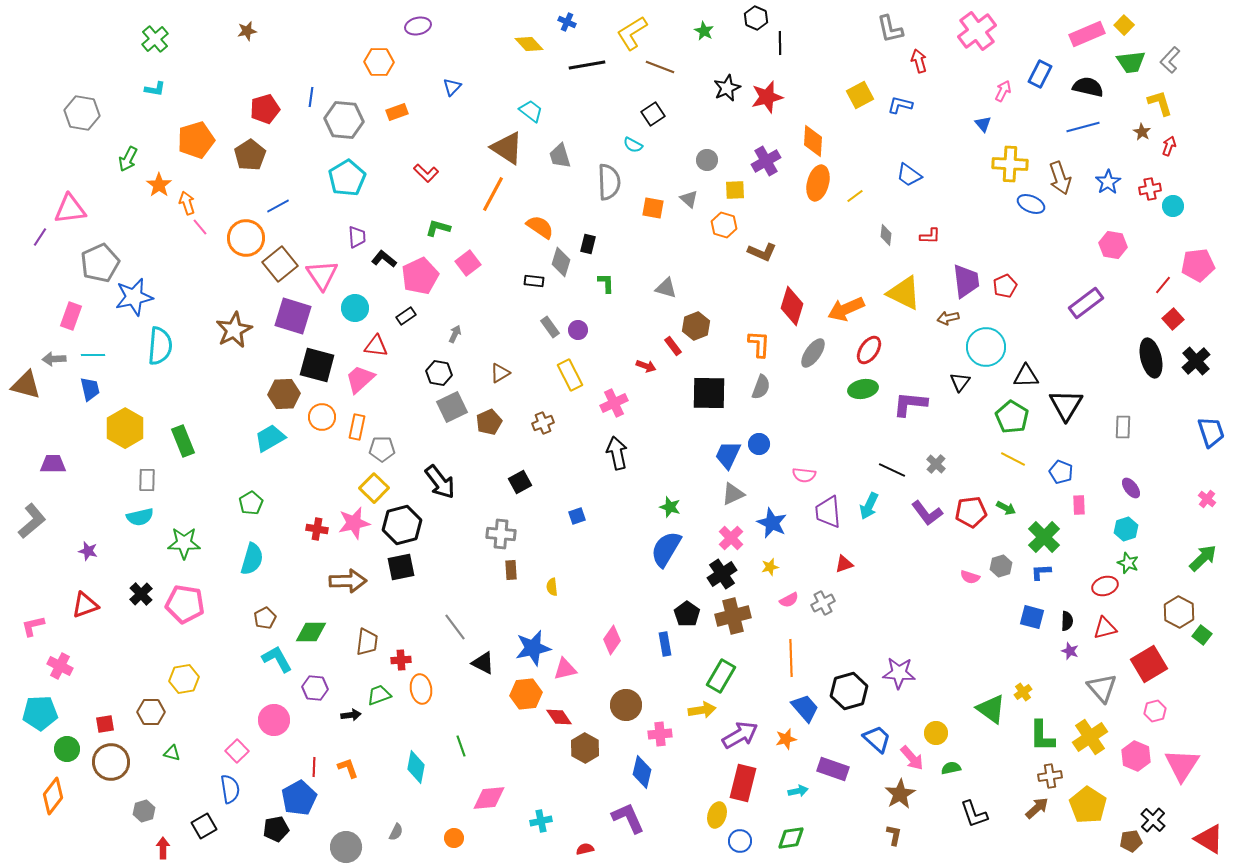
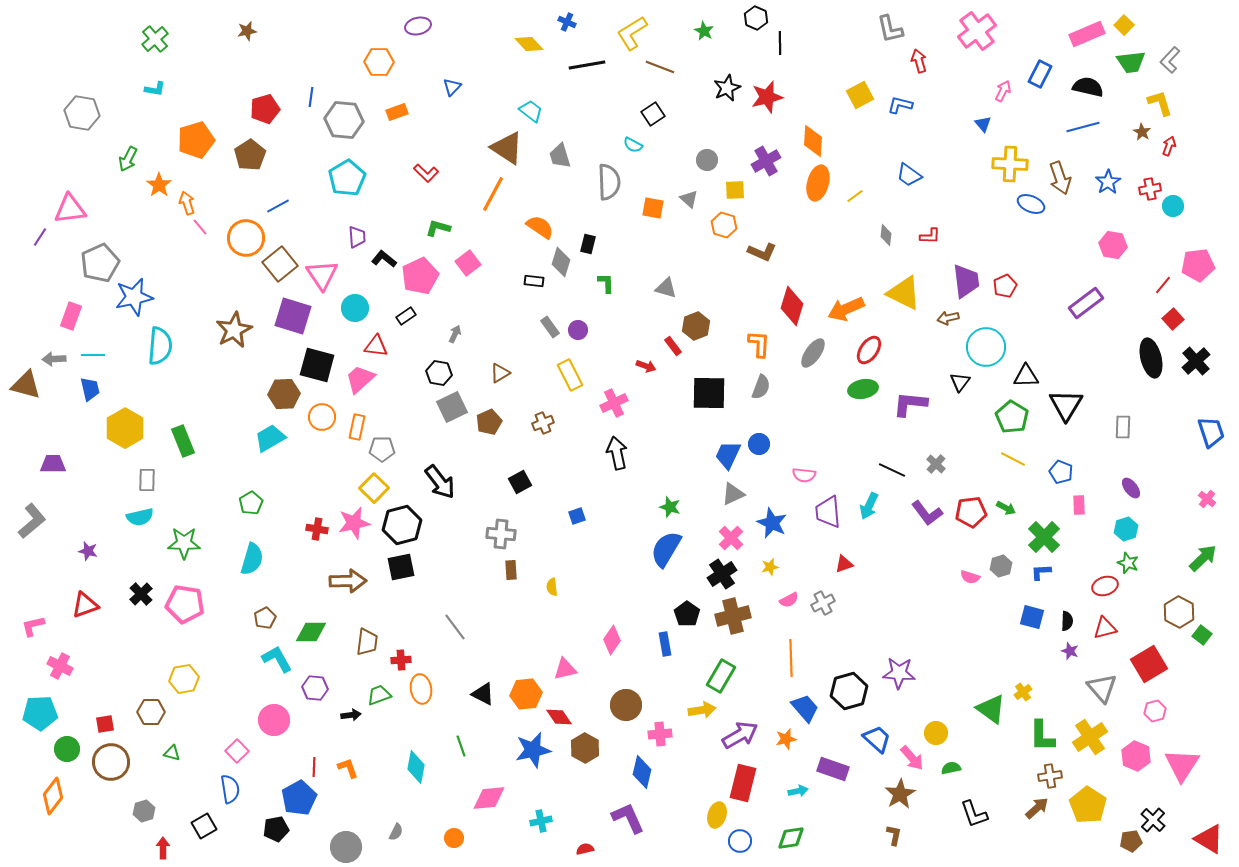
blue star at (533, 648): moved 102 px down
black triangle at (483, 663): moved 31 px down
